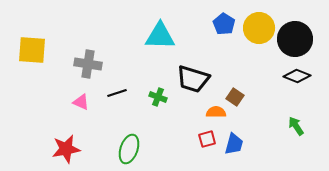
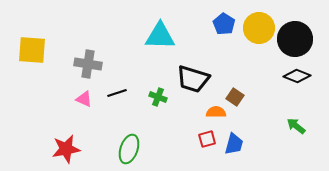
pink triangle: moved 3 px right, 3 px up
green arrow: rotated 18 degrees counterclockwise
